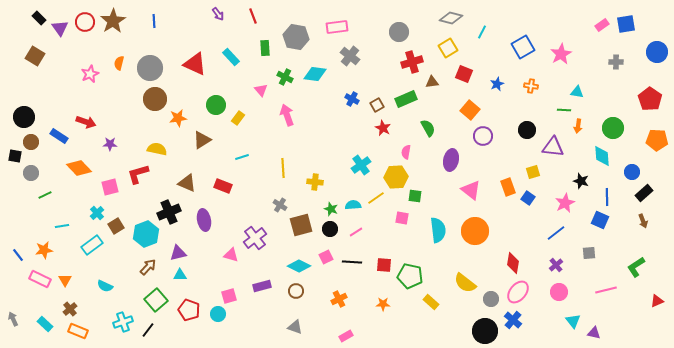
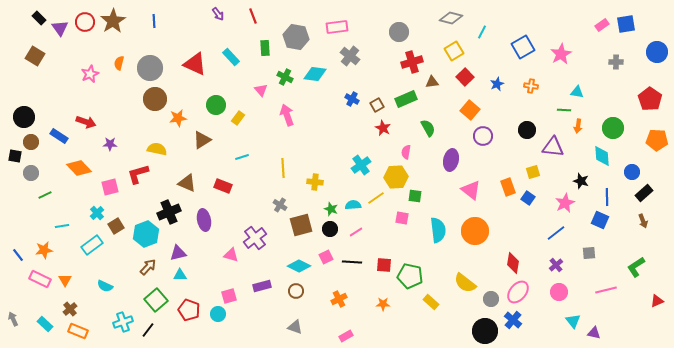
yellow square at (448, 48): moved 6 px right, 3 px down
red square at (464, 74): moved 1 px right, 3 px down; rotated 24 degrees clockwise
